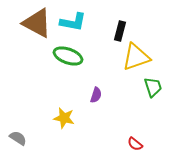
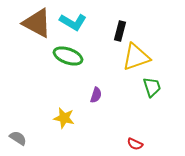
cyan L-shape: rotated 20 degrees clockwise
green trapezoid: moved 1 px left
red semicircle: rotated 14 degrees counterclockwise
